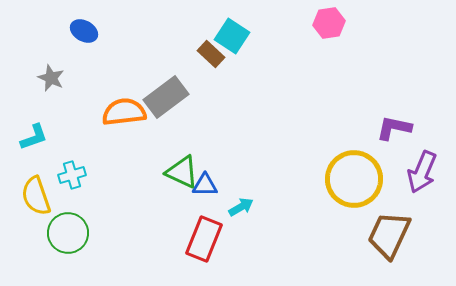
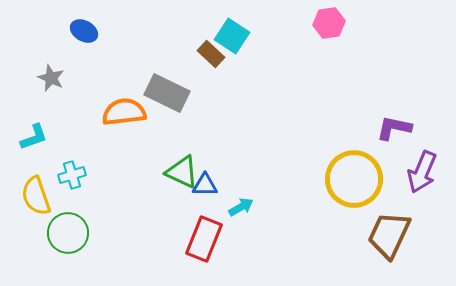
gray rectangle: moved 1 px right, 4 px up; rotated 63 degrees clockwise
